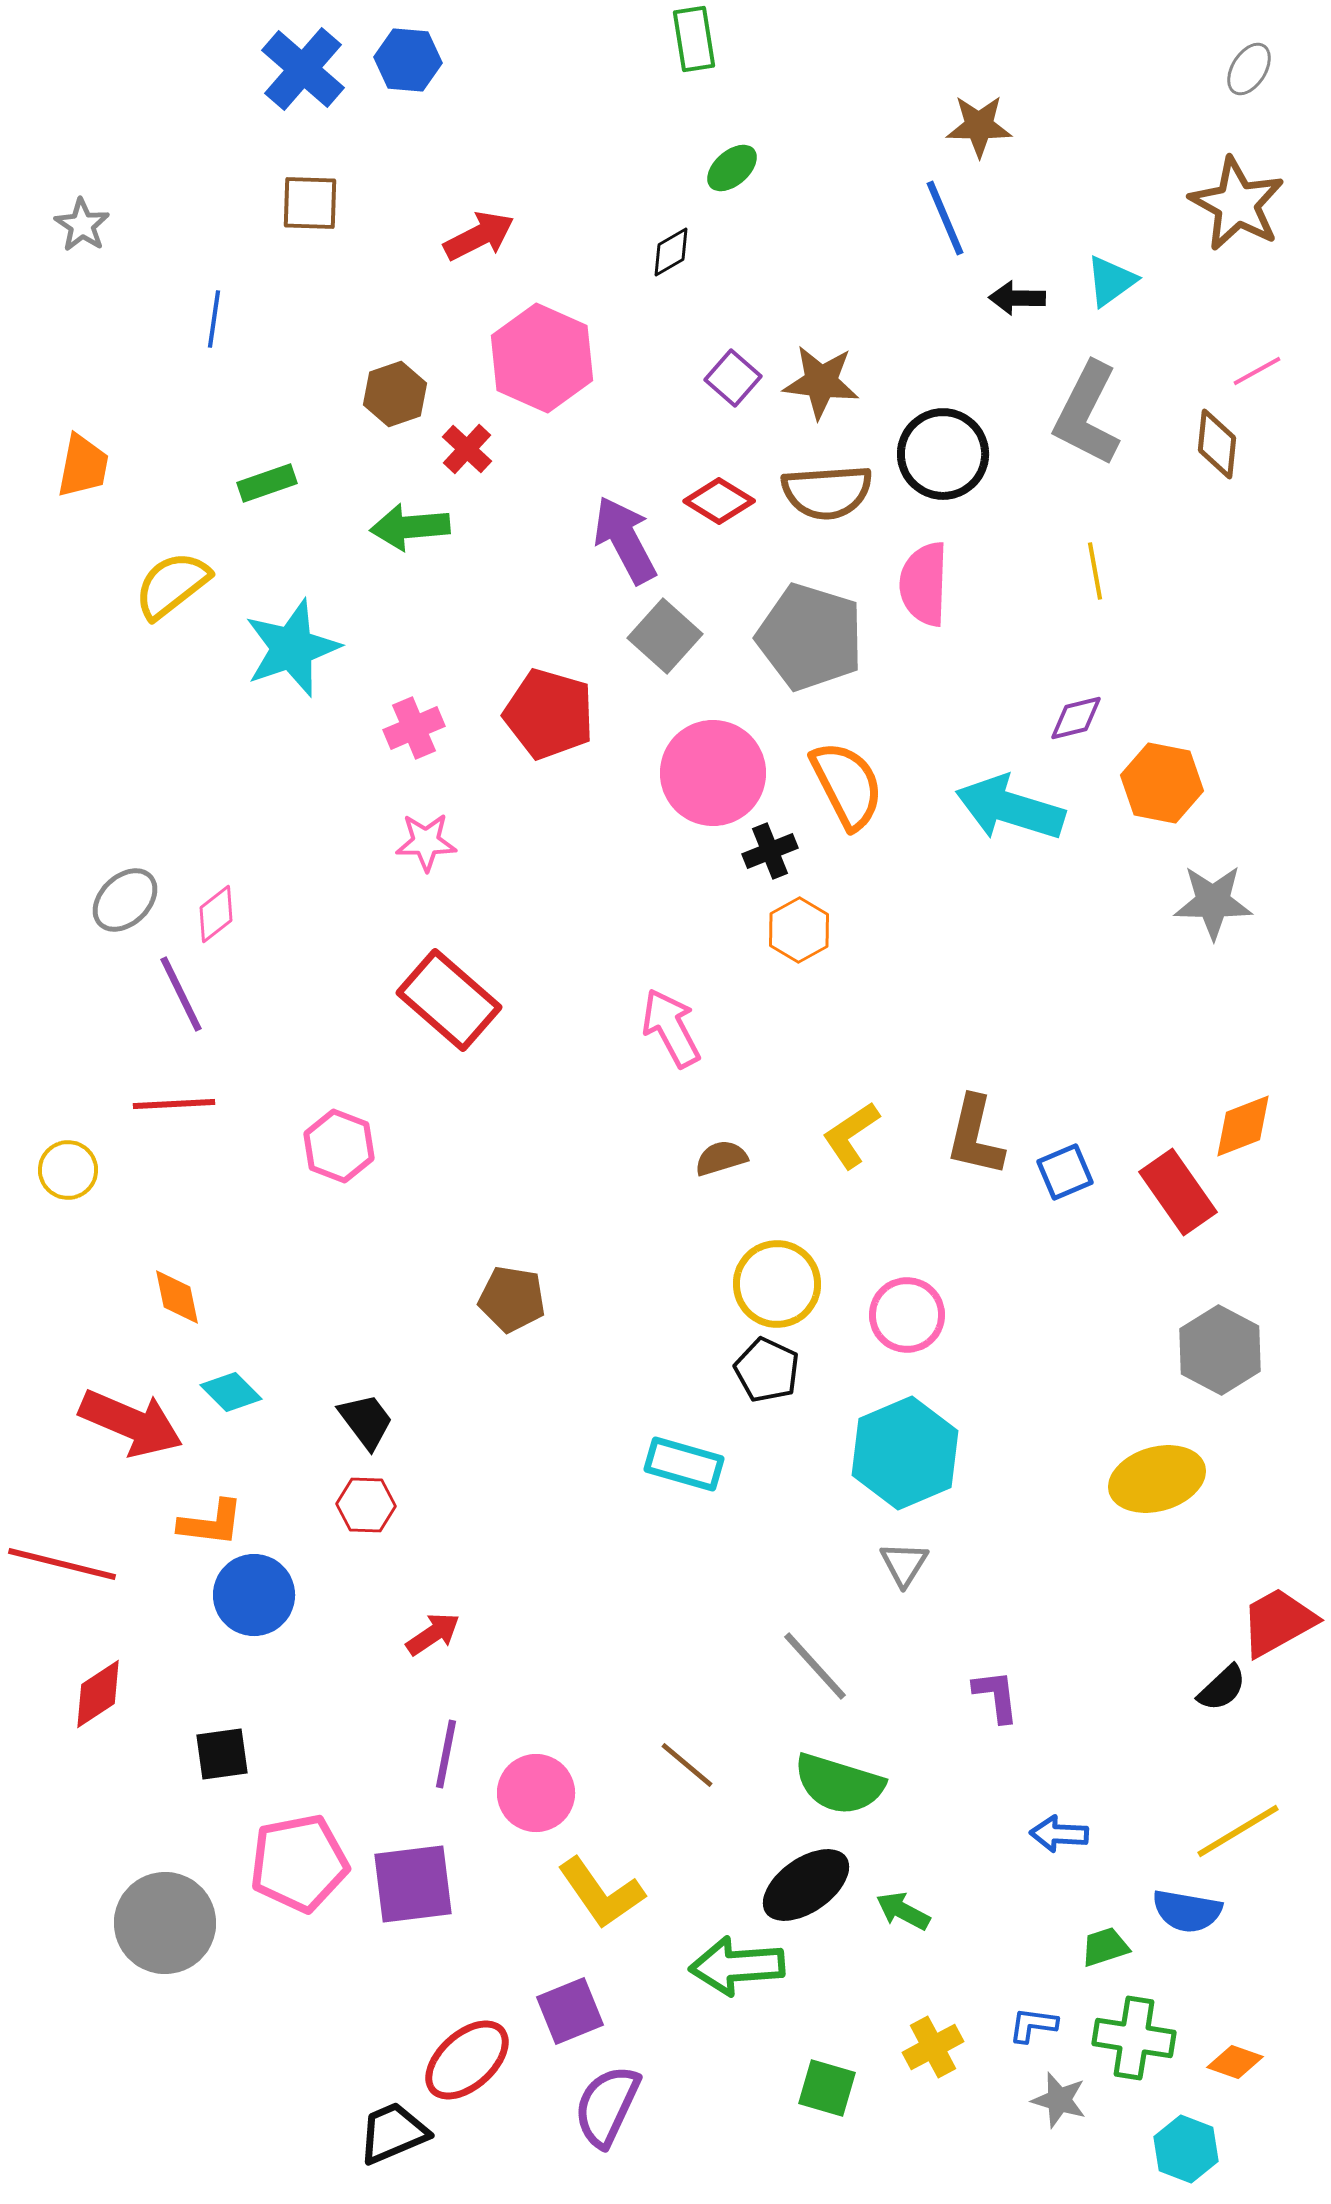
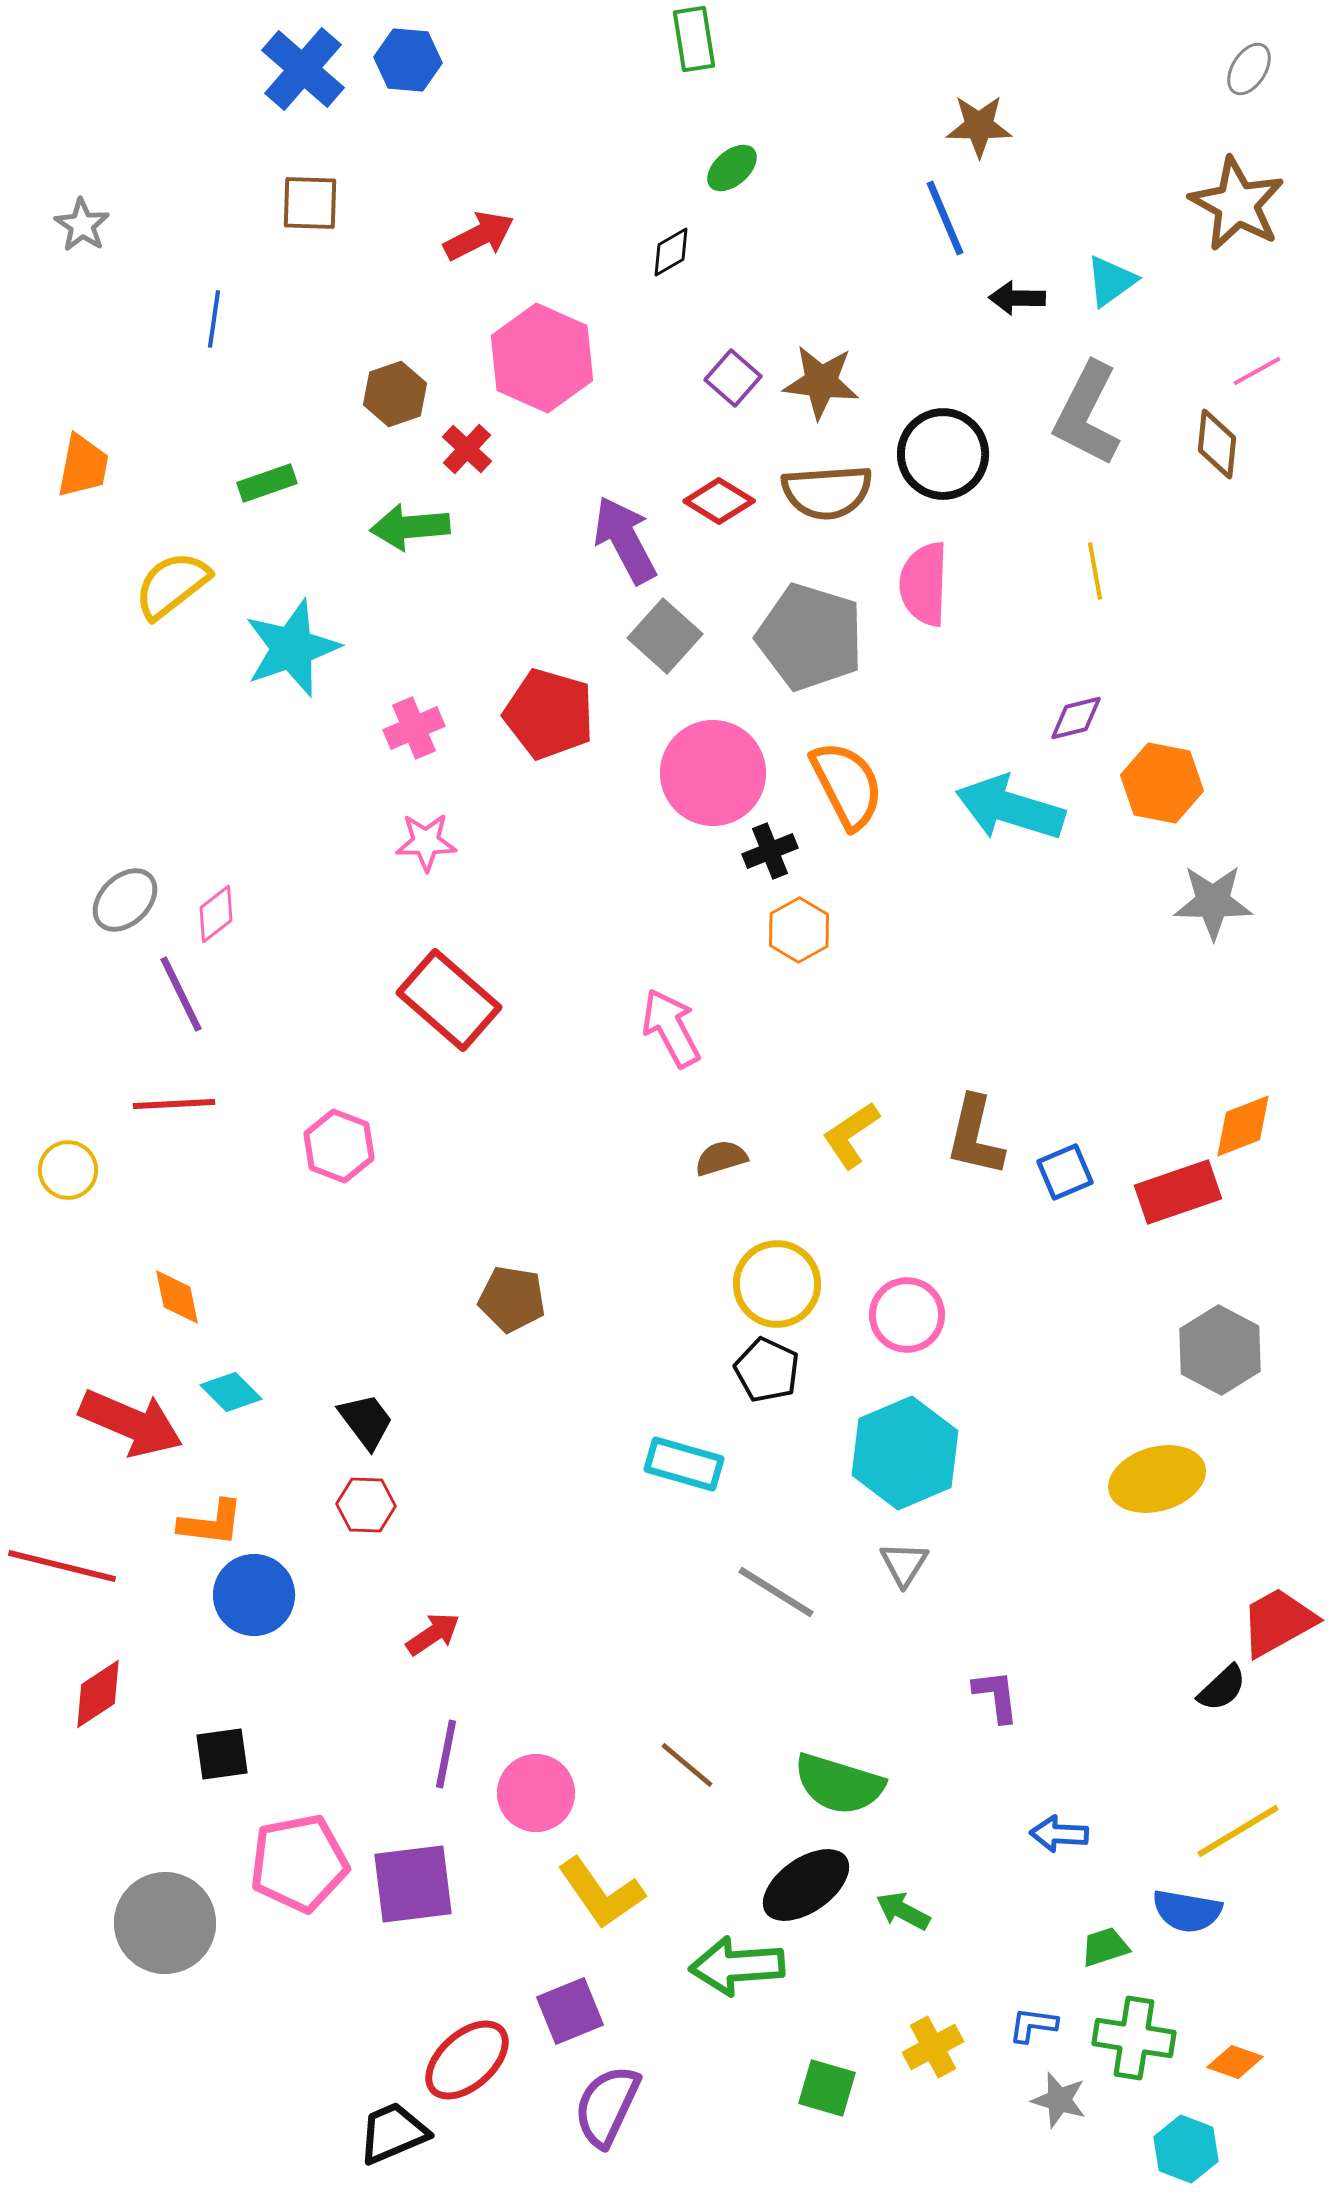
red rectangle at (1178, 1192): rotated 74 degrees counterclockwise
red line at (62, 1564): moved 2 px down
gray line at (815, 1666): moved 39 px left, 74 px up; rotated 16 degrees counterclockwise
